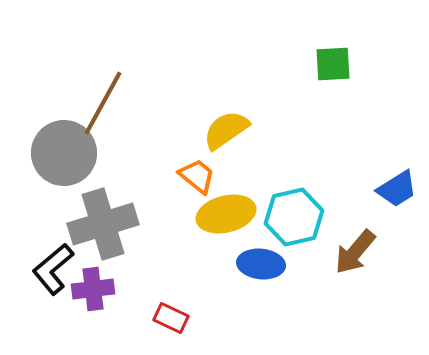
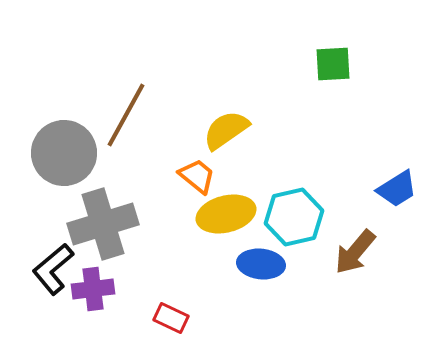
brown line: moved 23 px right, 12 px down
